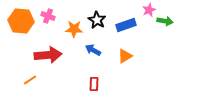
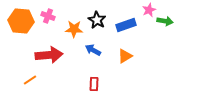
red arrow: moved 1 px right
